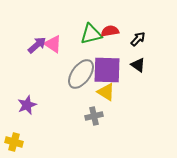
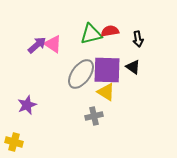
black arrow: rotated 126 degrees clockwise
black triangle: moved 5 px left, 2 px down
